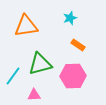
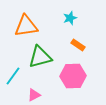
green triangle: moved 7 px up
pink triangle: rotated 24 degrees counterclockwise
